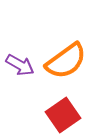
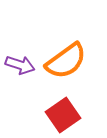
purple arrow: rotated 12 degrees counterclockwise
